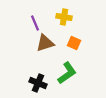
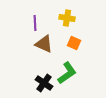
yellow cross: moved 3 px right, 1 px down
purple line: rotated 21 degrees clockwise
brown triangle: moved 1 px left, 1 px down; rotated 42 degrees clockwise
black cross: moved 6 px right; rotated 12 degrees clockwise
